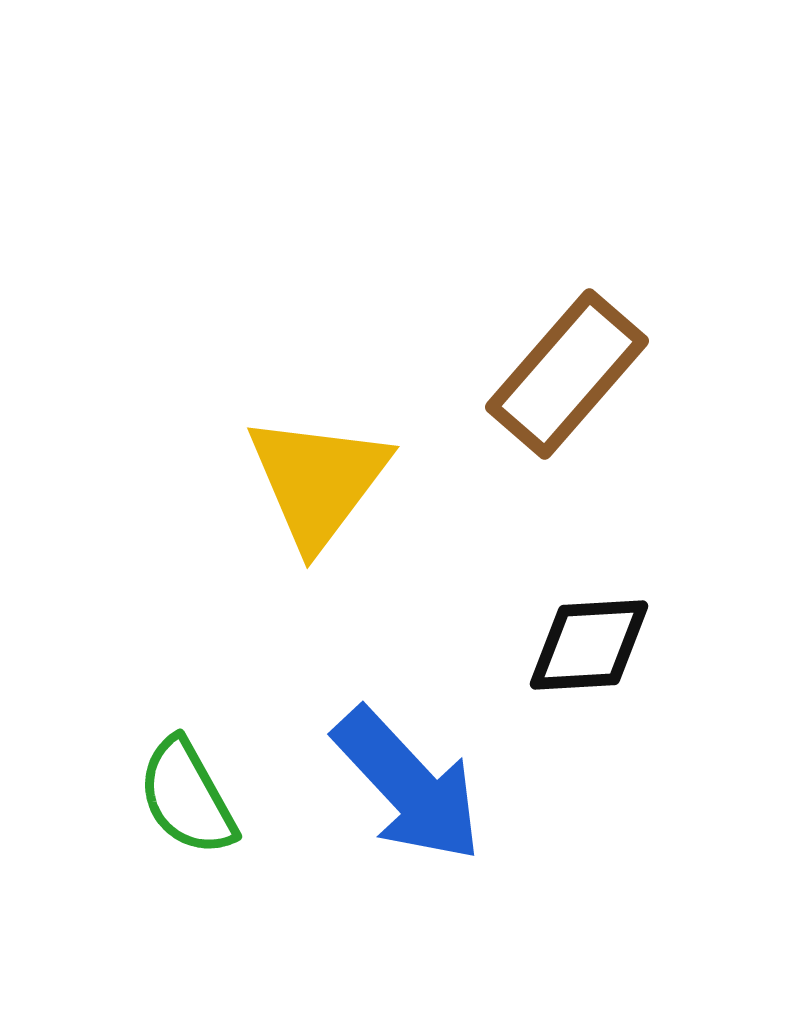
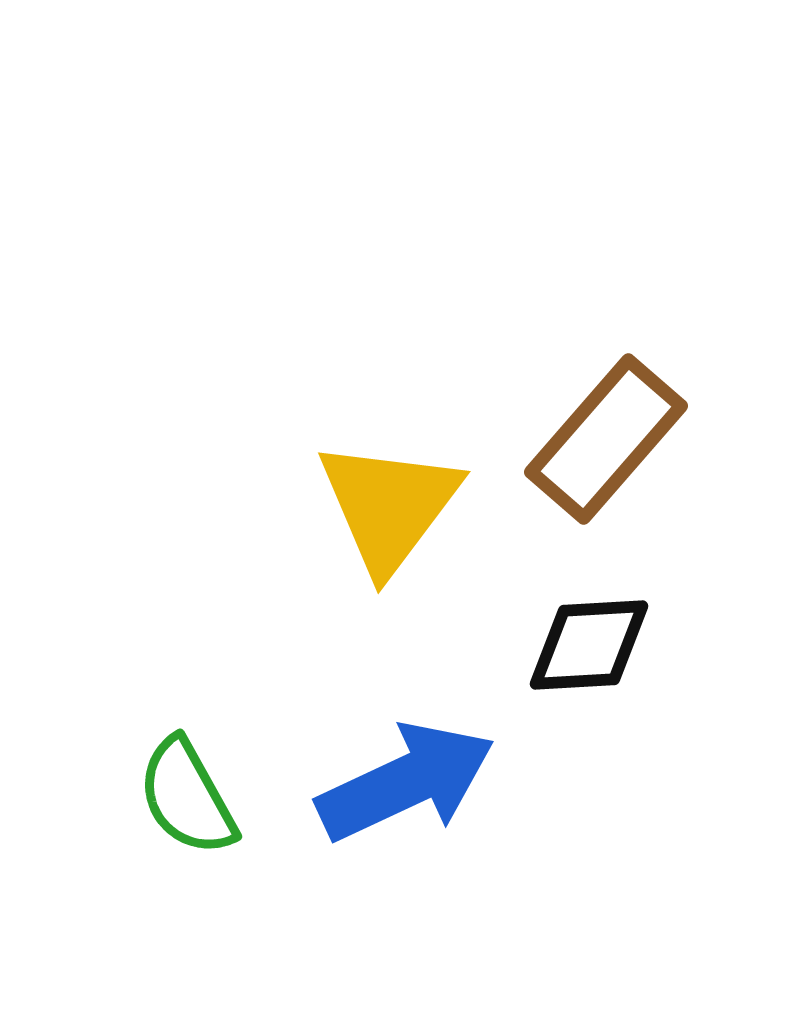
brown rectangle: moved 39 px right, 65 px down
yellow triangle: moved 71 px right, 25 px down
blue arrow: moved 2 px left, 3 px up; rotated 72 degrees counterclockwise
